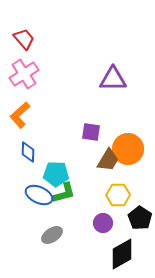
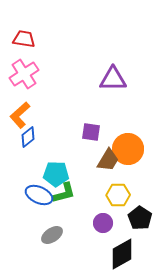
red trapezoid: rotated 40 degrees counterclockwise
blue diamond: moved 15 px up; rotated 50 degrees clockwise
